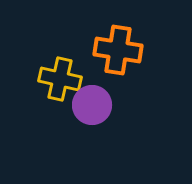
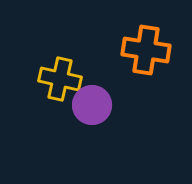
orange cross: moved 28 px right
